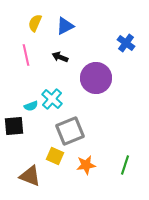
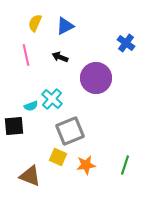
yellow square: moved 3 px right, 1 px down
